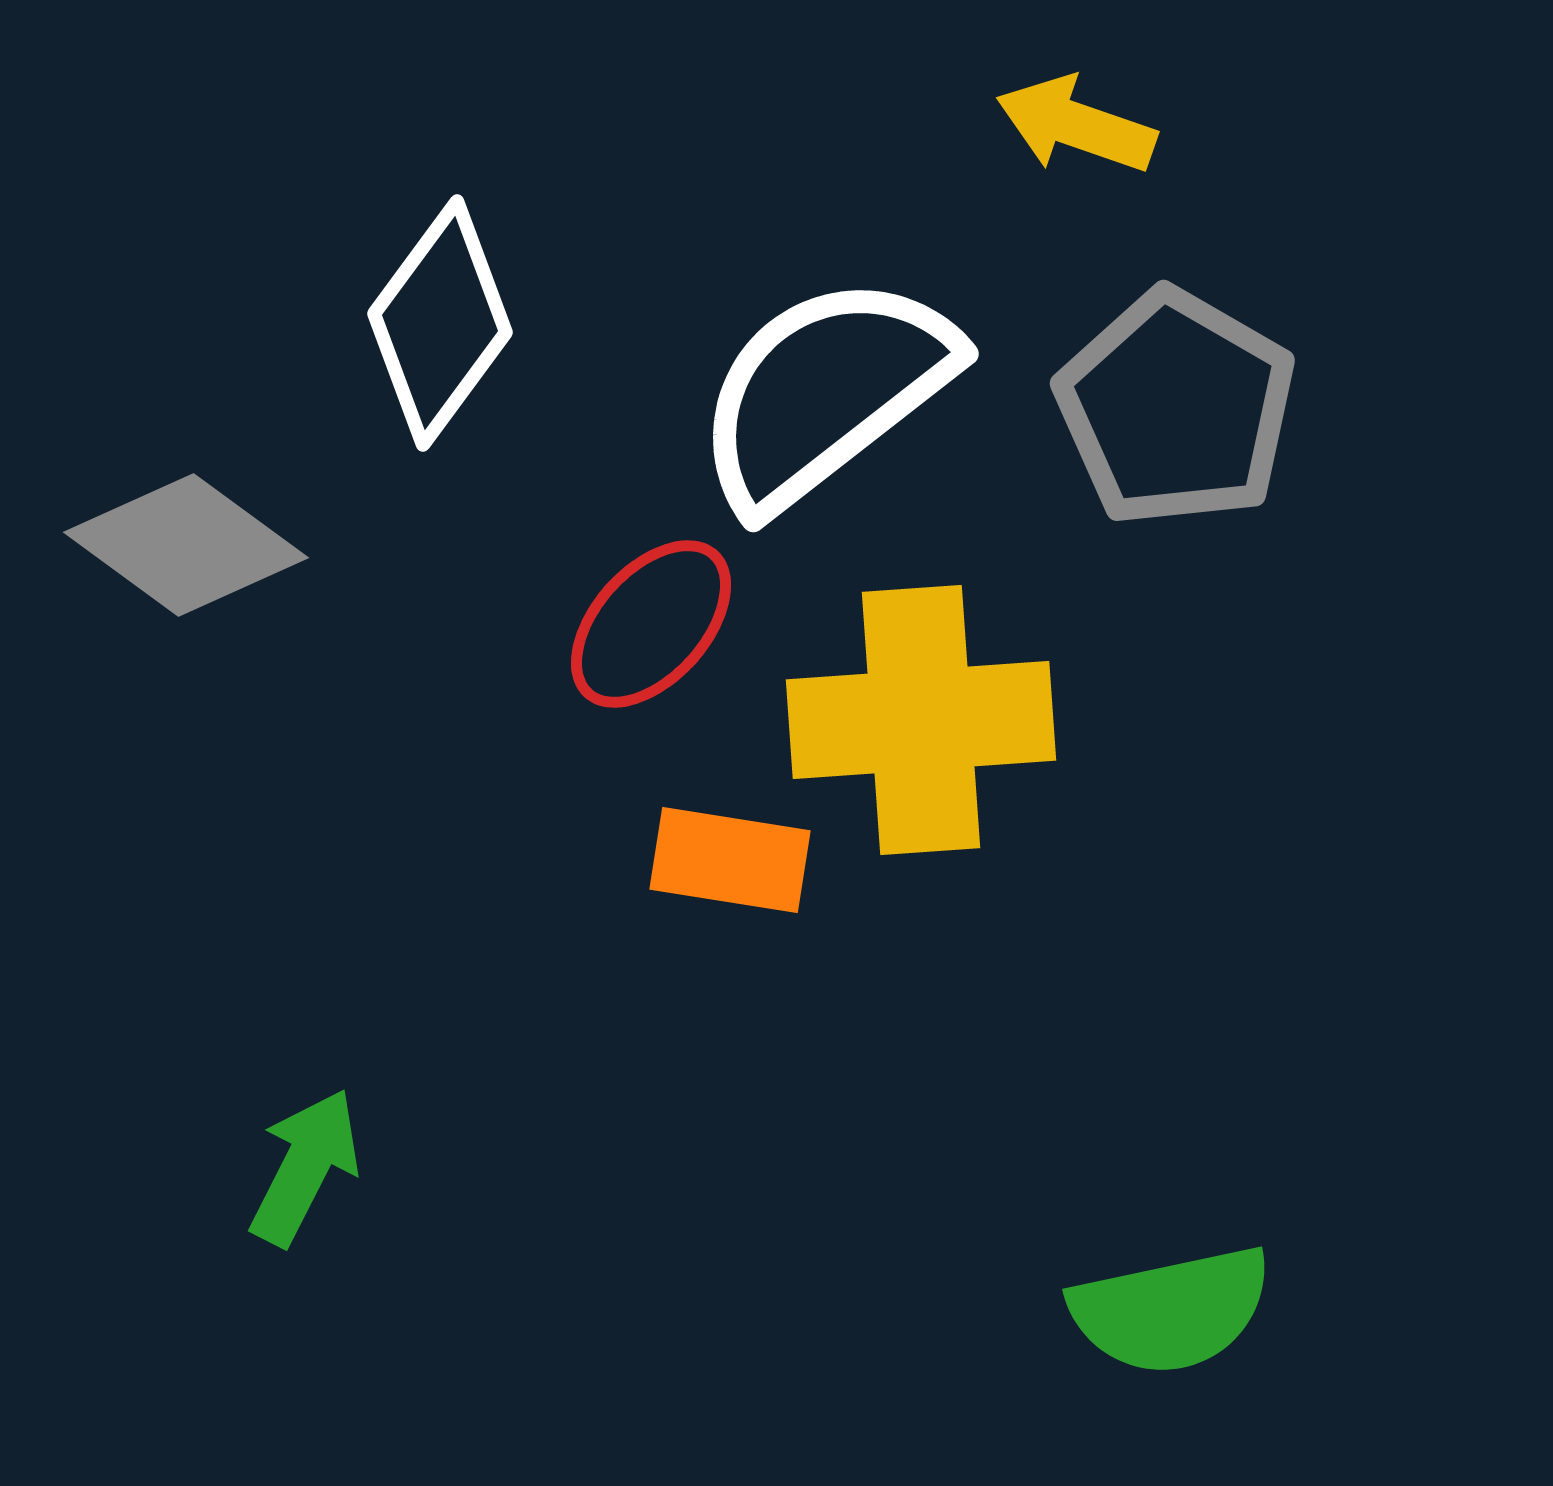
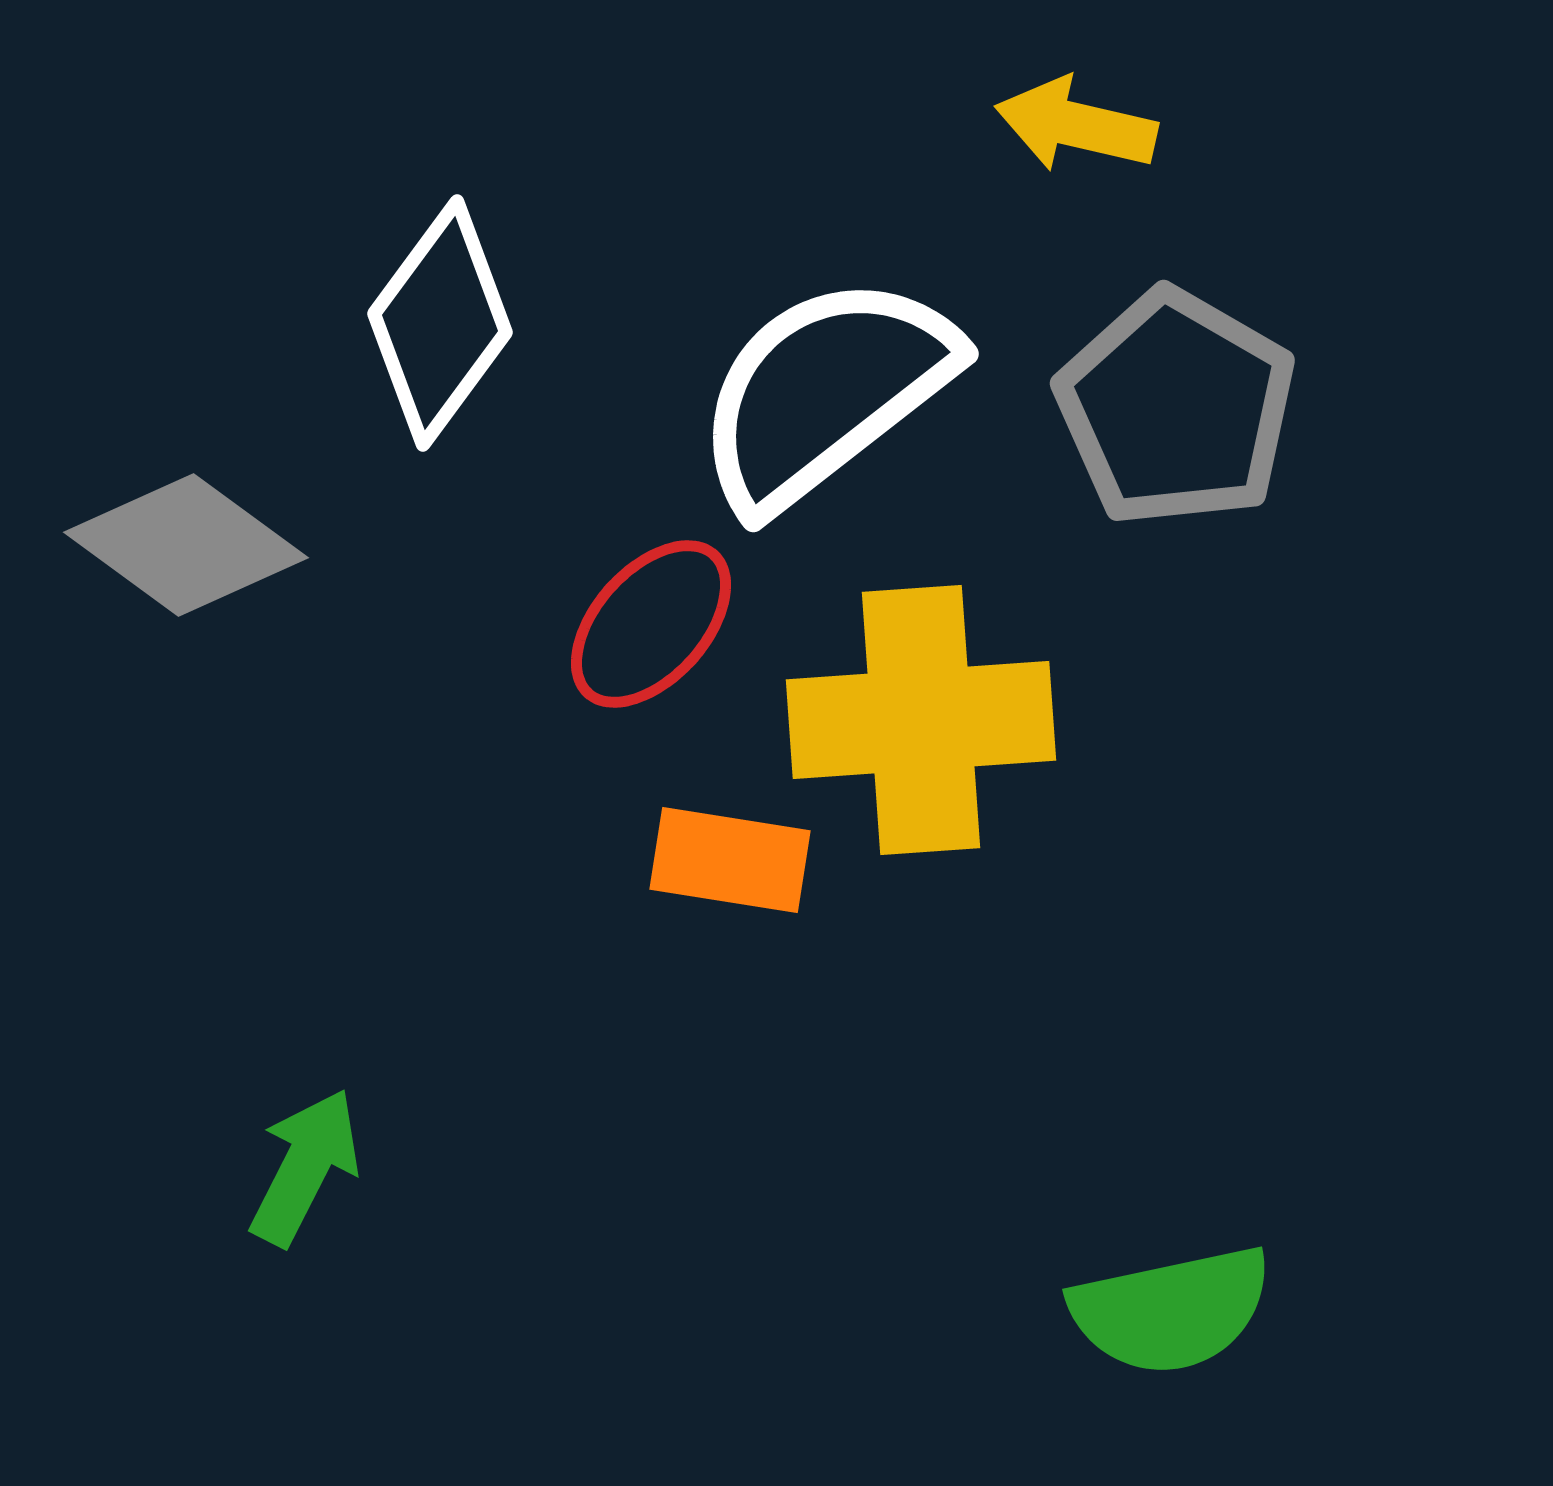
yellow arrow: rotated 6 degrees counterclockwise
